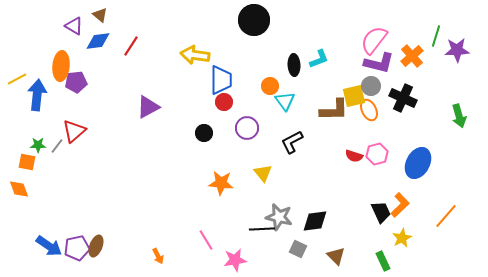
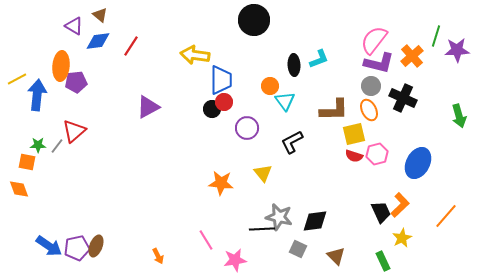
yellow square at (354, 96): moved 38 px down
black circle at (204, 133): moved 8 px right, 24 px up
